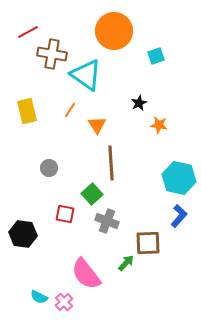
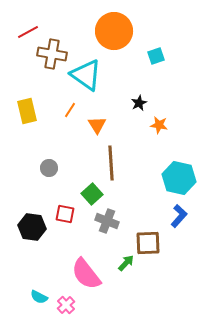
black hexagon: moved 9 px right, 7 px up
pink cross: moved 2 px right, 3 px down
